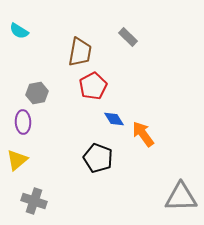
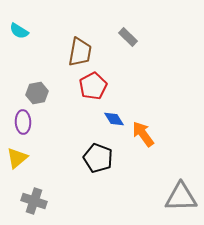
yellow triangle: moved 2 px up
